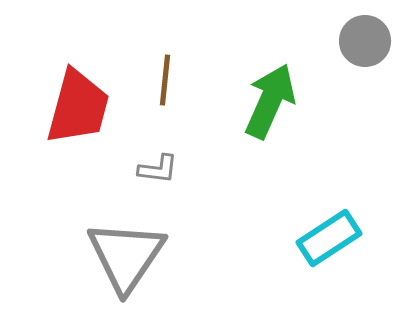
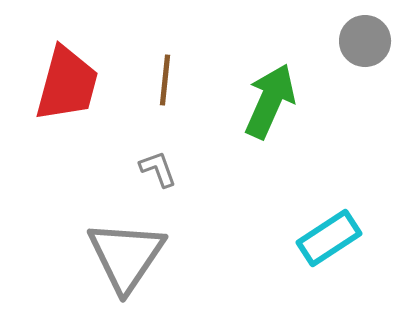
red trapezoid: moved 11 px left, 23 px up
gray L-shape: rotated 117 degrees counterclockwise
